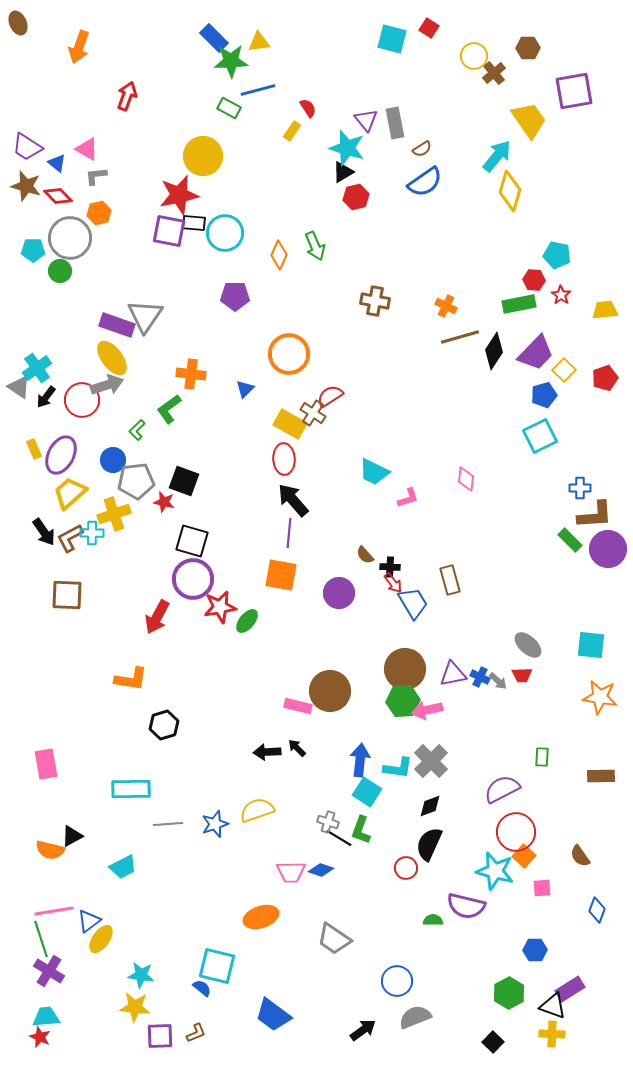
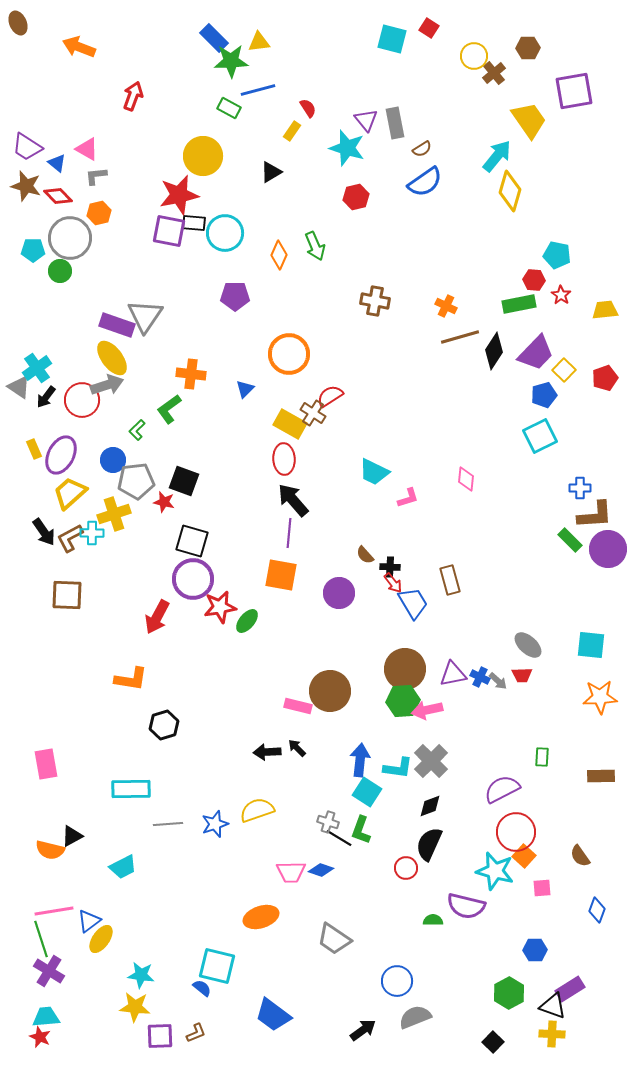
orange arrow at (79, 47): rotated 92 degrees clockwise
red arrow at (127, 96): moved 6 px right
black triangle at (343, 172): moved 72 px left
orange star at (600, 697): rotated 12 degrees counterclockwise
